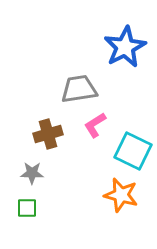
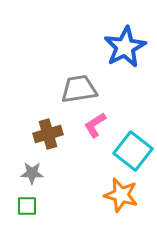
cyan square: rotated 12 degrees clockwise
green square: moved 2 px up
